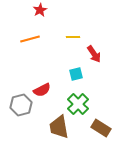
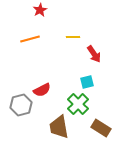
cyan square: moved 11 px right, 8 px down
